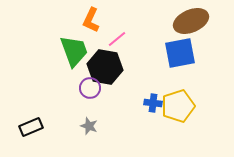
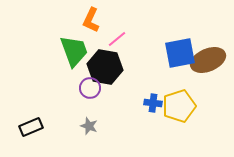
brown ellipse: moved 17 px right, 39 px down
yellow pentagon: moved 1 px right
